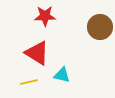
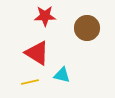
brown circle: moved 13 px left, 1 px down
yellow line: moved 1 px right
